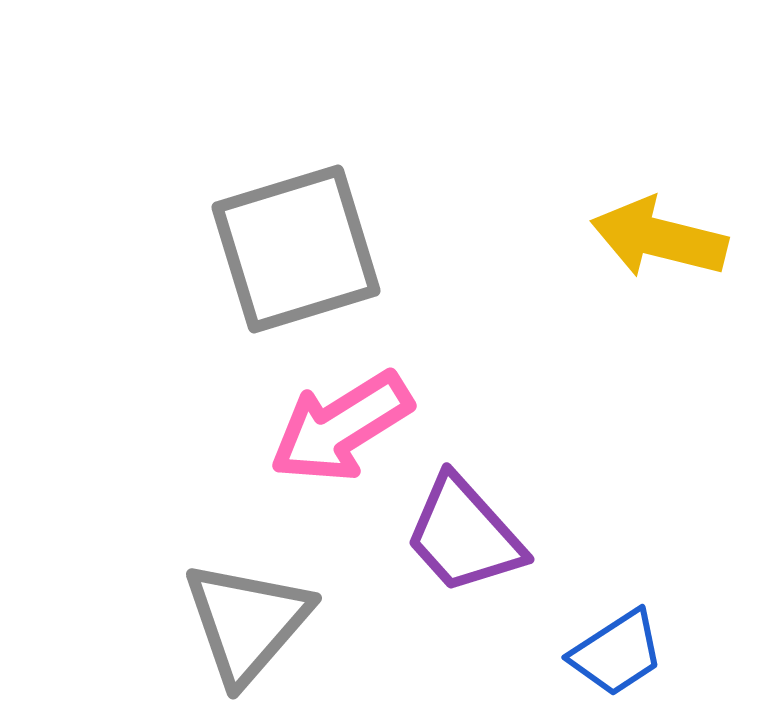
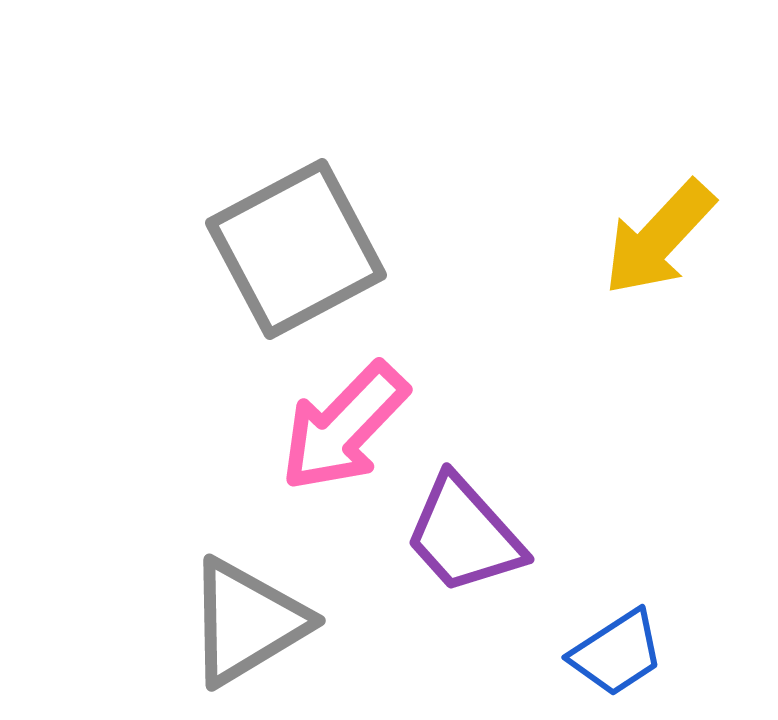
yellow arrow: rotated 61 degrees counterclockwise
gray square: rotated 11 degrees counterclockwise
pink arrow: moved 3 px right; rotated 14 degrees counterclockwise
gray triangle: rotated 18 degrees clockwise
